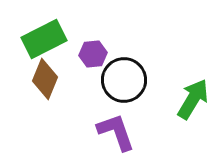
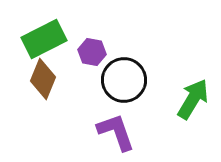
purple hexagon: moved 1 px left, 2 px up; rotated 16 degrees clockwise
brown diamond: moved 2 px left
